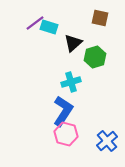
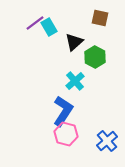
cyan rectangle: rotated 42 degrees clockwise
black triangle: moved 1 px right, 1 px up
green hexagon: rotated 15 degrees counterclockwise
cyan cross: moved 4 px right, 1 px up; rotated 24 degrees counterclockwise
